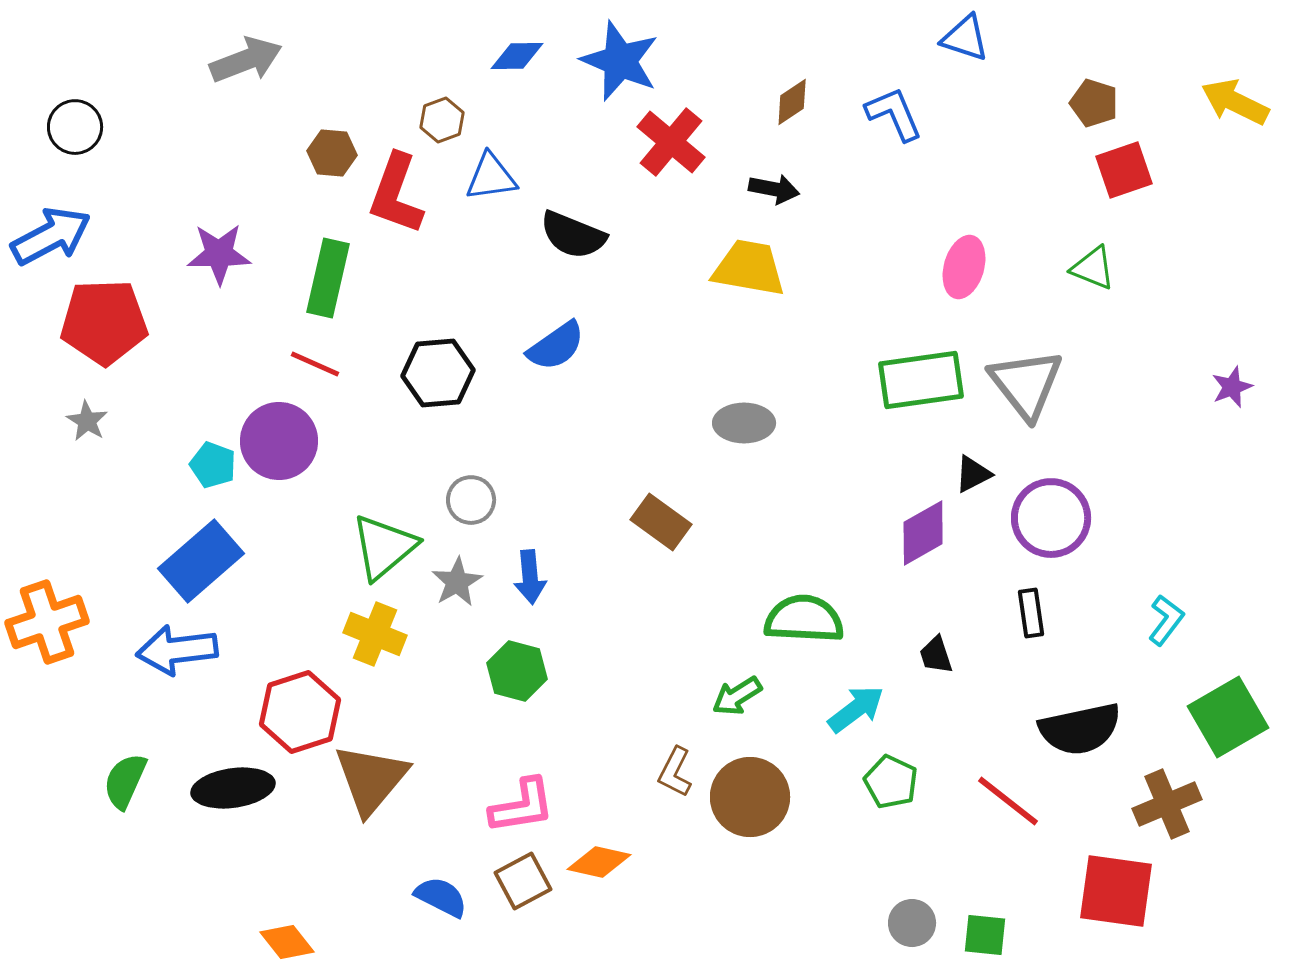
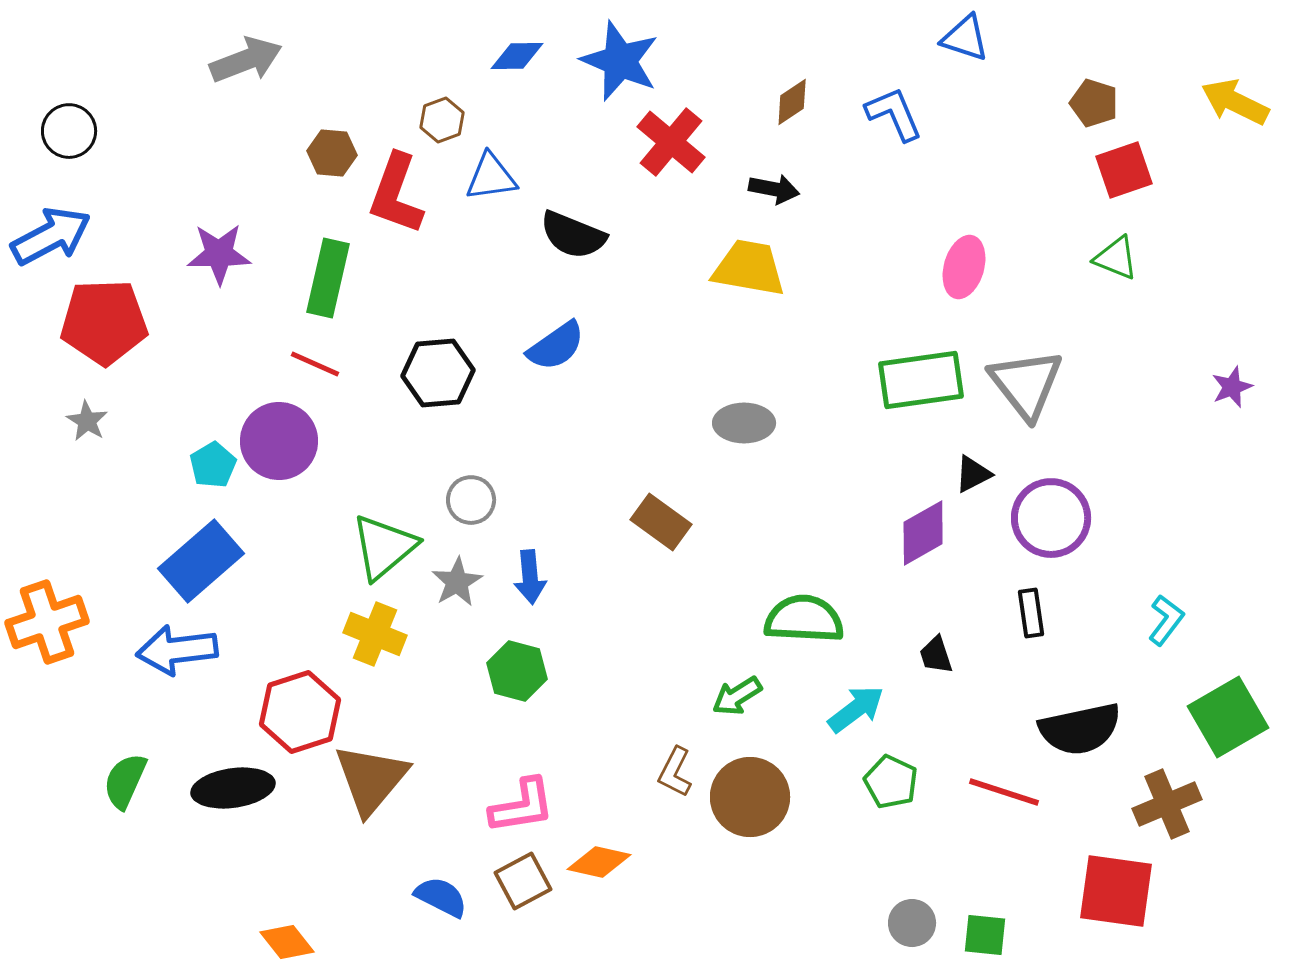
black circle at (75, 127): moved 6 px left, 4 px down
green triangle at (1093, 268): moved 23 px right, 10 px up
cyan pentagon at (213, 465): rotated 21 degrees clockwise
red line at (1008, 801): moved 4 px left, 9 px up; rotated 20 degrees counterclockwise
